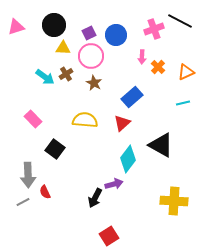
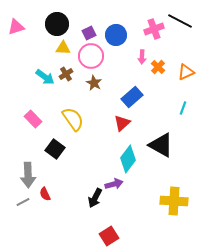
black circle: moved 3 px right, 1 px up
cyan line: moved 5 px down; rotated 56 degrees counterclockwise
yellow semicircle: moved 12 px left, 1 px up; rotated 50 degrees clockwise
red semicircle: moved 2 px down
